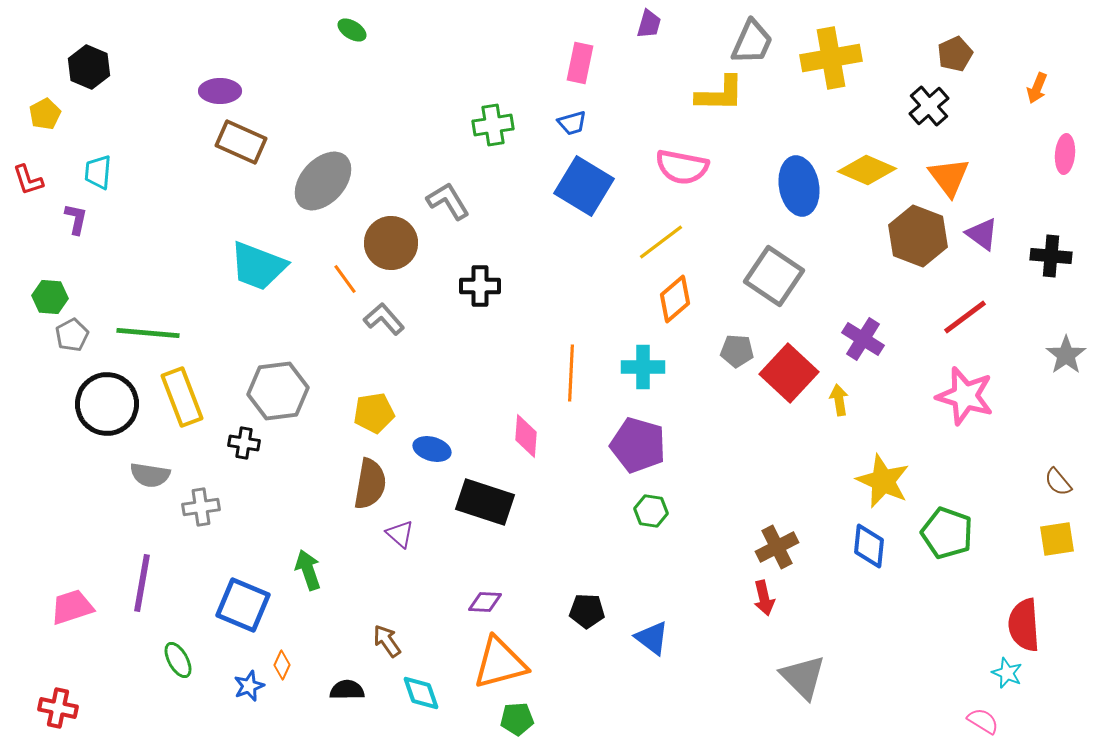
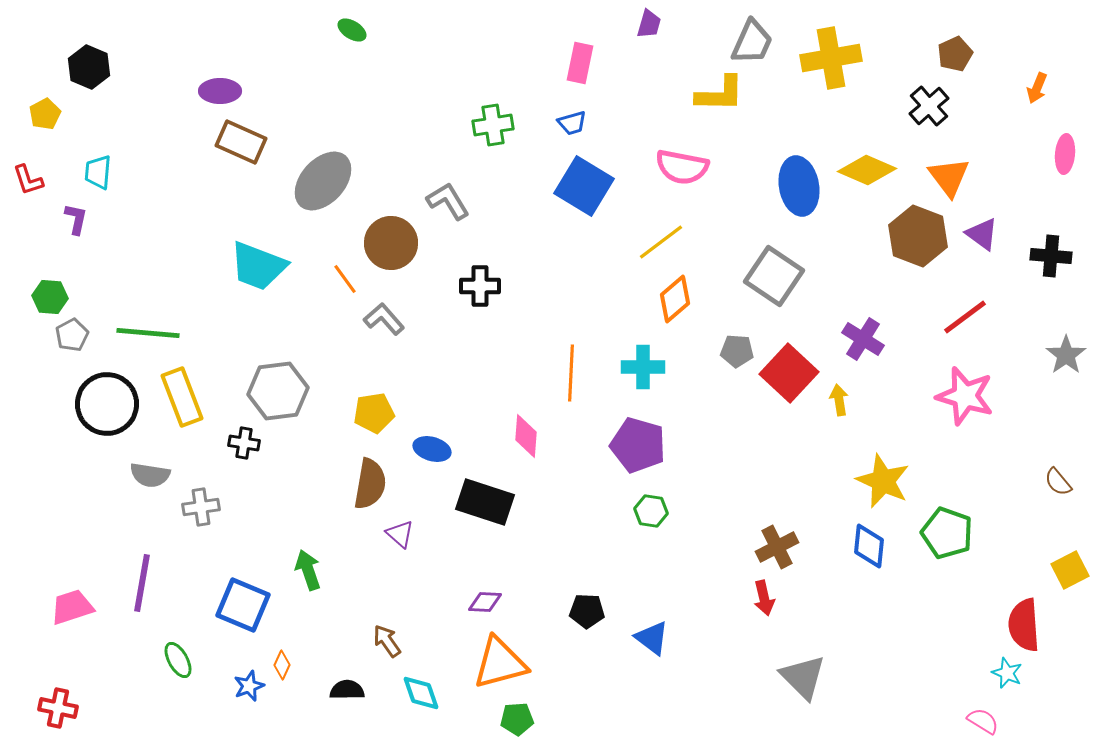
yellow square at (1057, 539): moved 13 px right, 31 px down; rotated 18 degrees counterclockwise
